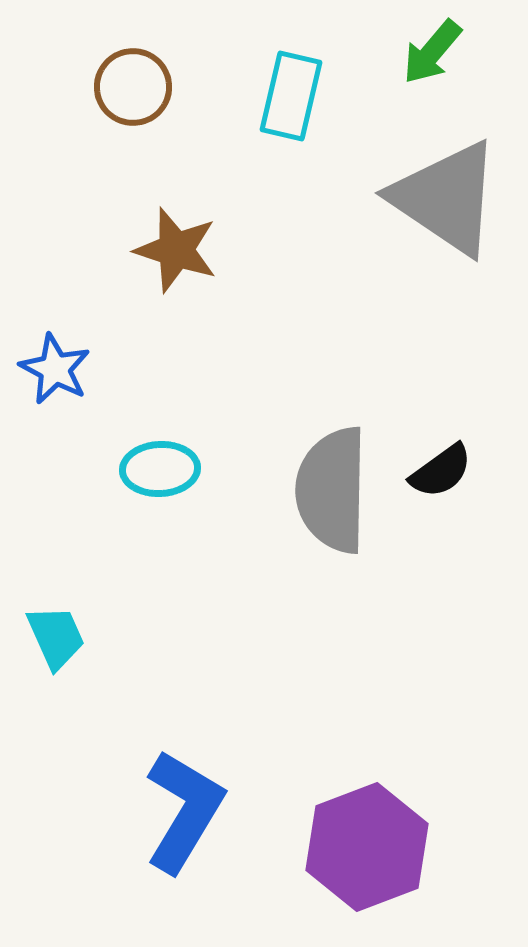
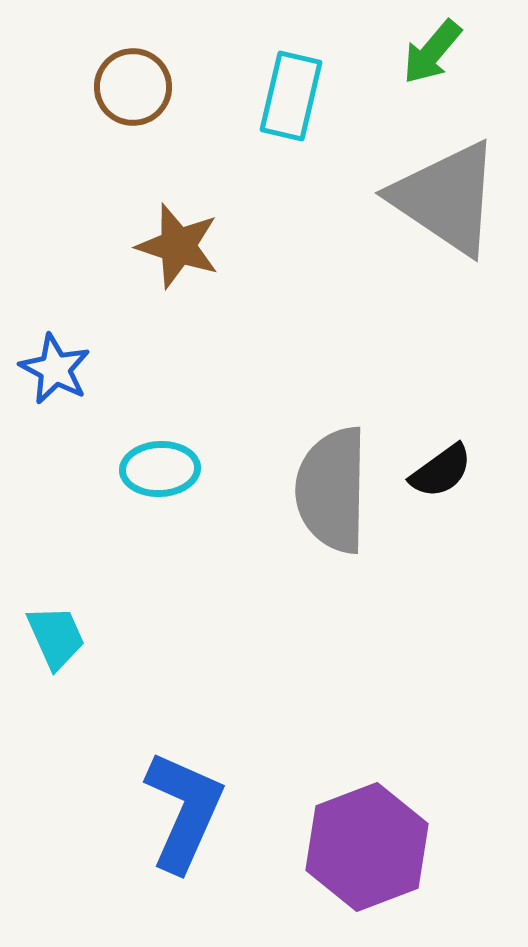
brown star: moved 2 px right, 4 px up
blue L-shape: rotated 7 degrees counterclockwise
